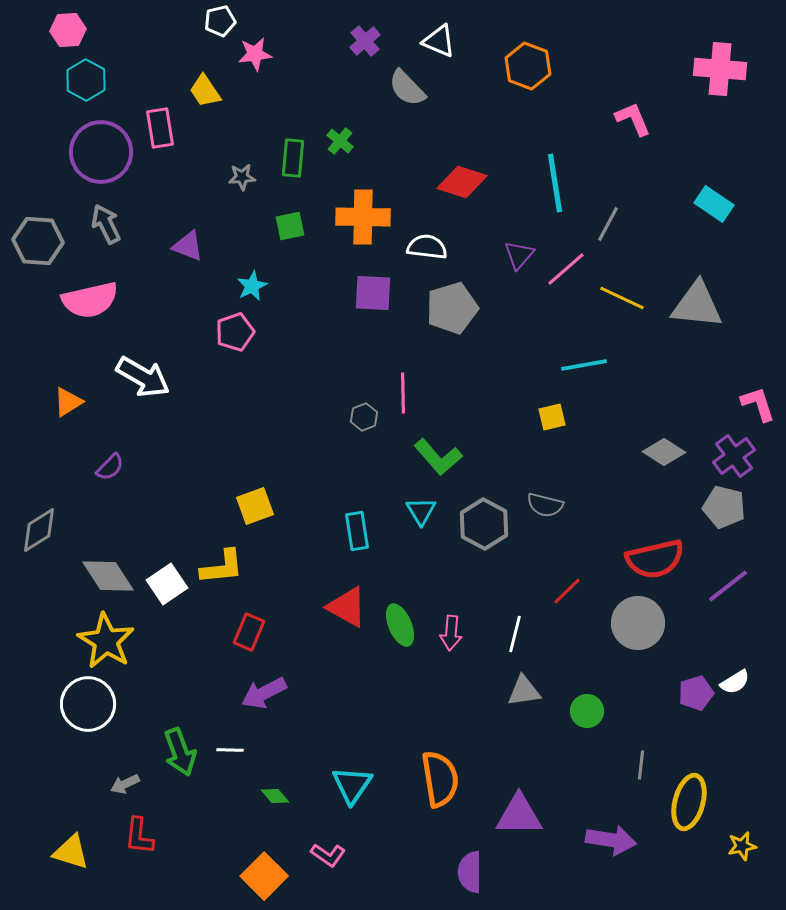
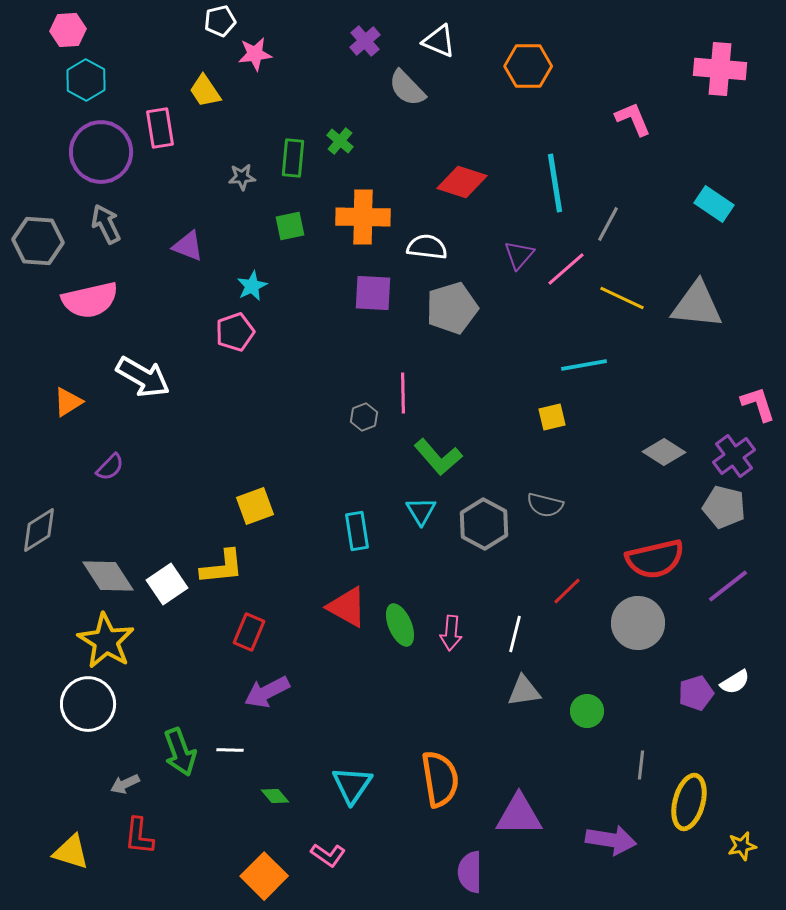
orange hexagon at (528, 66): rotated 21 degrees counterclockwise
purple arrow at (264, 693): moved 3 px right, 1 px up
